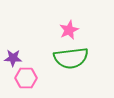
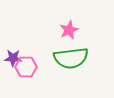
pink hexagon: moved 11 px up
